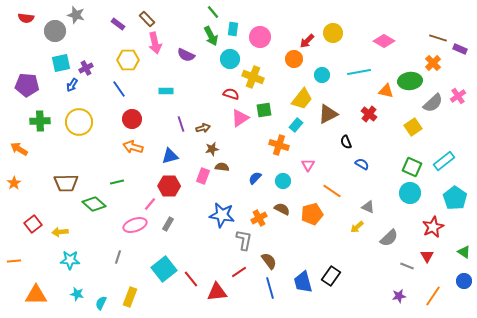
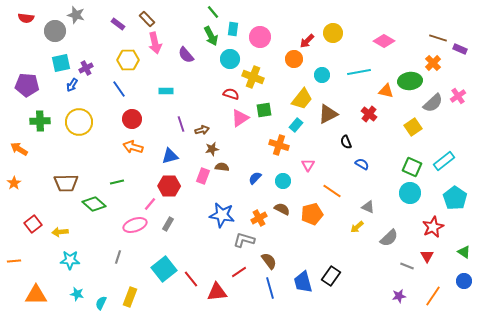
purple semicircle at (186, 55): rotated 24 degrees clockwise
brown arrow at (203, 128): moved 1 px left, 2 px down
gray L-shape at (244, 240): rotated 85 degrees counterclockwise
